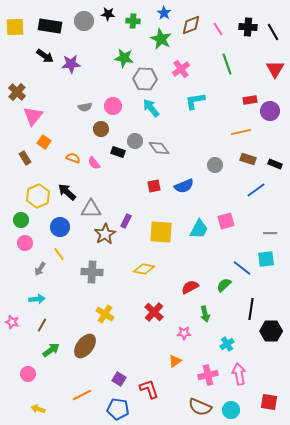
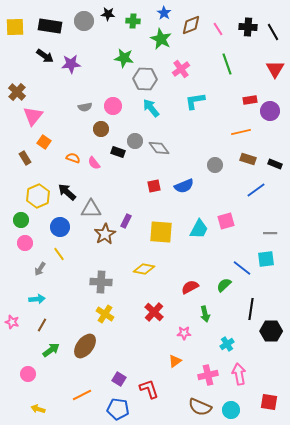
gray cross at (92, 272): moved 9 px right, 10 px down
